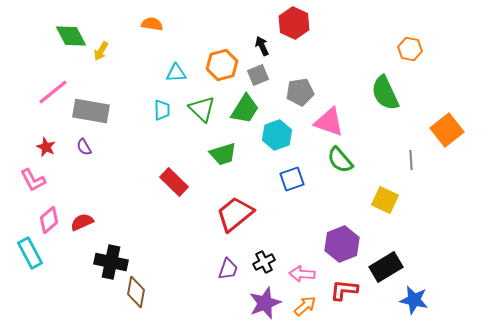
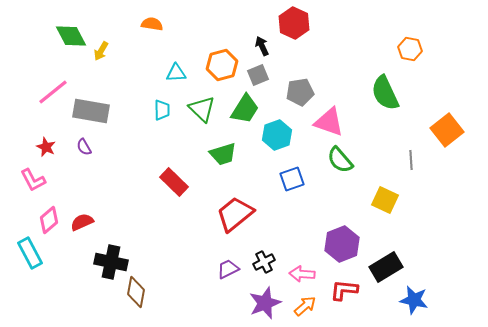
purple trapezoid at (228, 269): rotated 135 degrees counterclockwise
